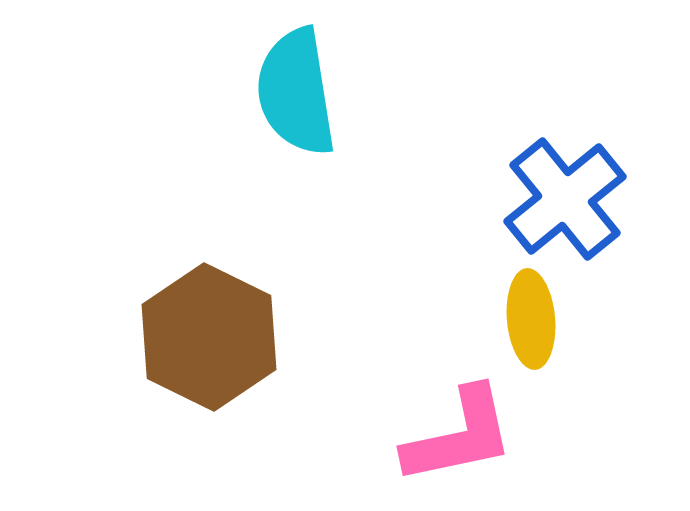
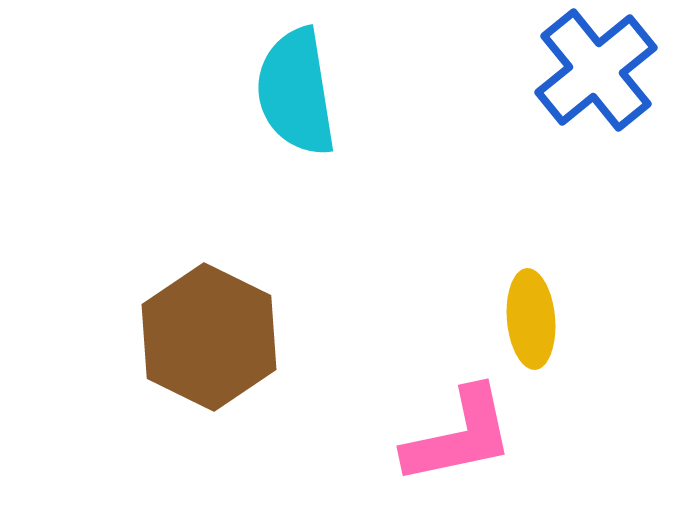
blue cross: moved 31 px right, 129 px up
